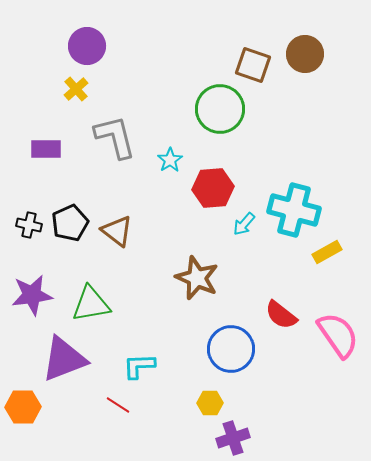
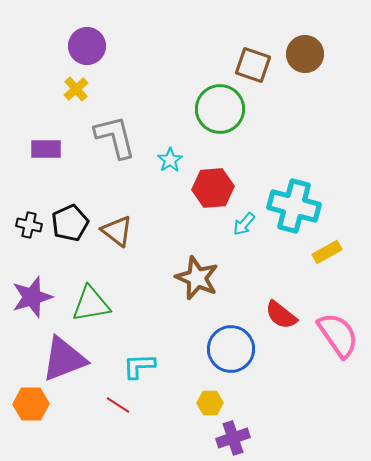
cyan cross: moved 4 px up
purple star: moved 2 px down; rotated 9 degrees counterclockwise
orange hexagon: moved 8 px right, 3 px up
